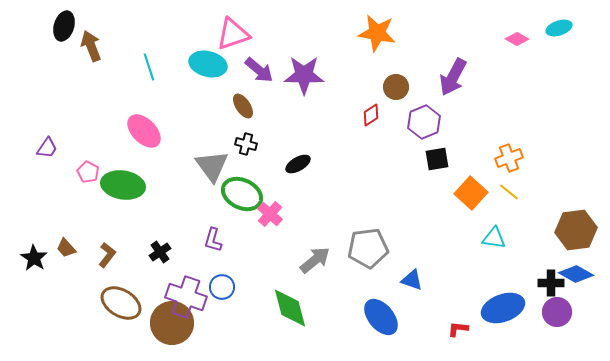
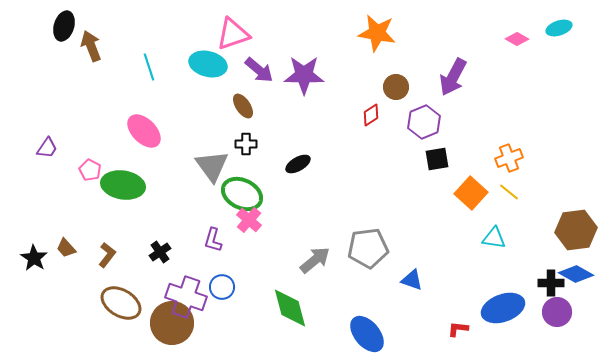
black cross at (246, 144): rotated 15 degrees counterclockwise
pink pentagon at (88, 172): moved 2 px right, 2 px up
pink cross at (270, 214): moved 21 px left, 6 px down
blue ellipse at (381, 317): moved 14 px left, 17 px down
